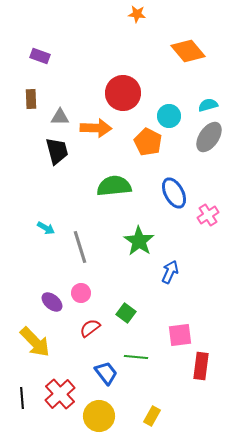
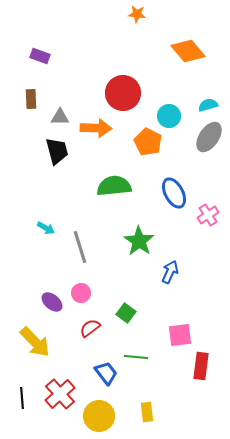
yellow rectangle: moved 5 px left, 4 px up; rotated 36 degrees counterclockwise
